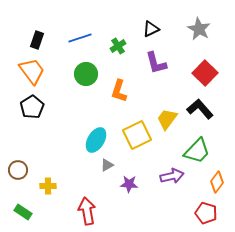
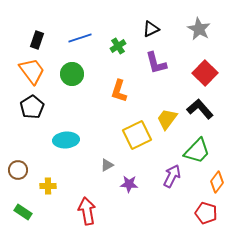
green circle: moved 14 px left
cyan ellipse: moved 30 px left; rotated 55 degrees clockwise
purple arrow: rotated 50 degrees counterclockwise
